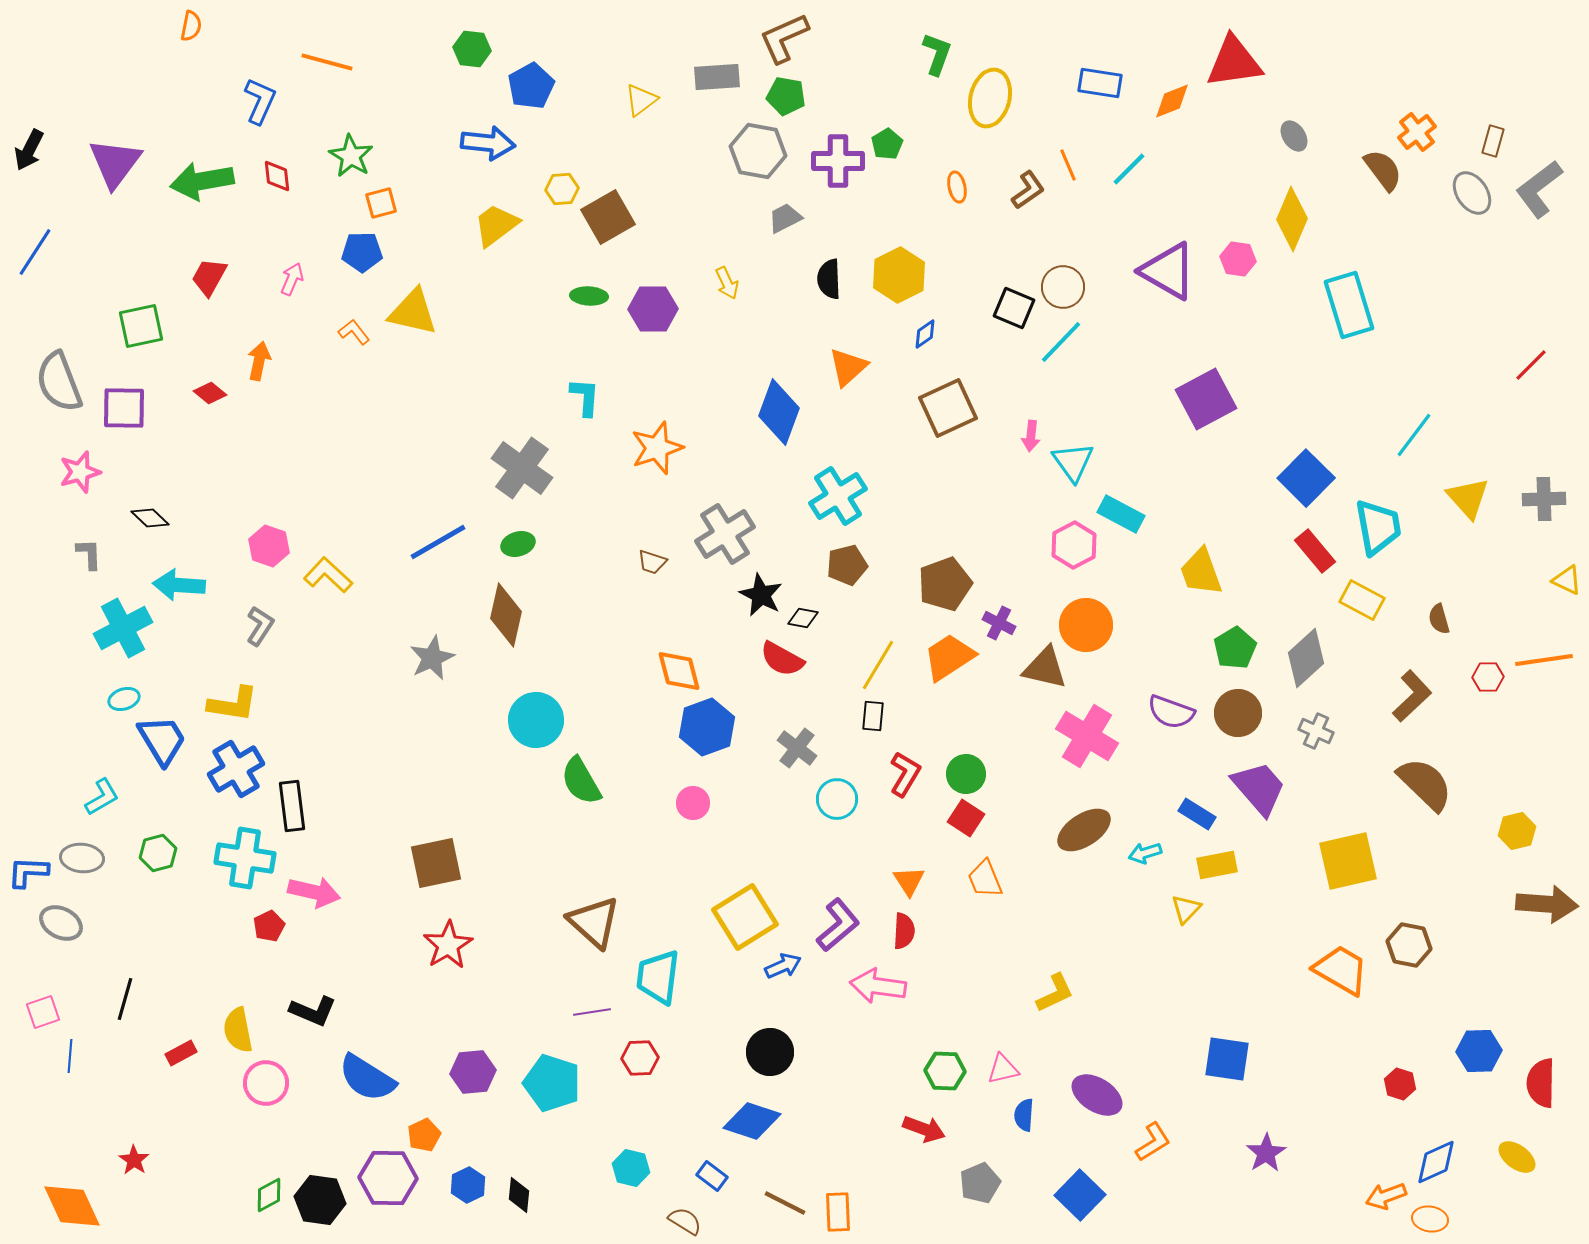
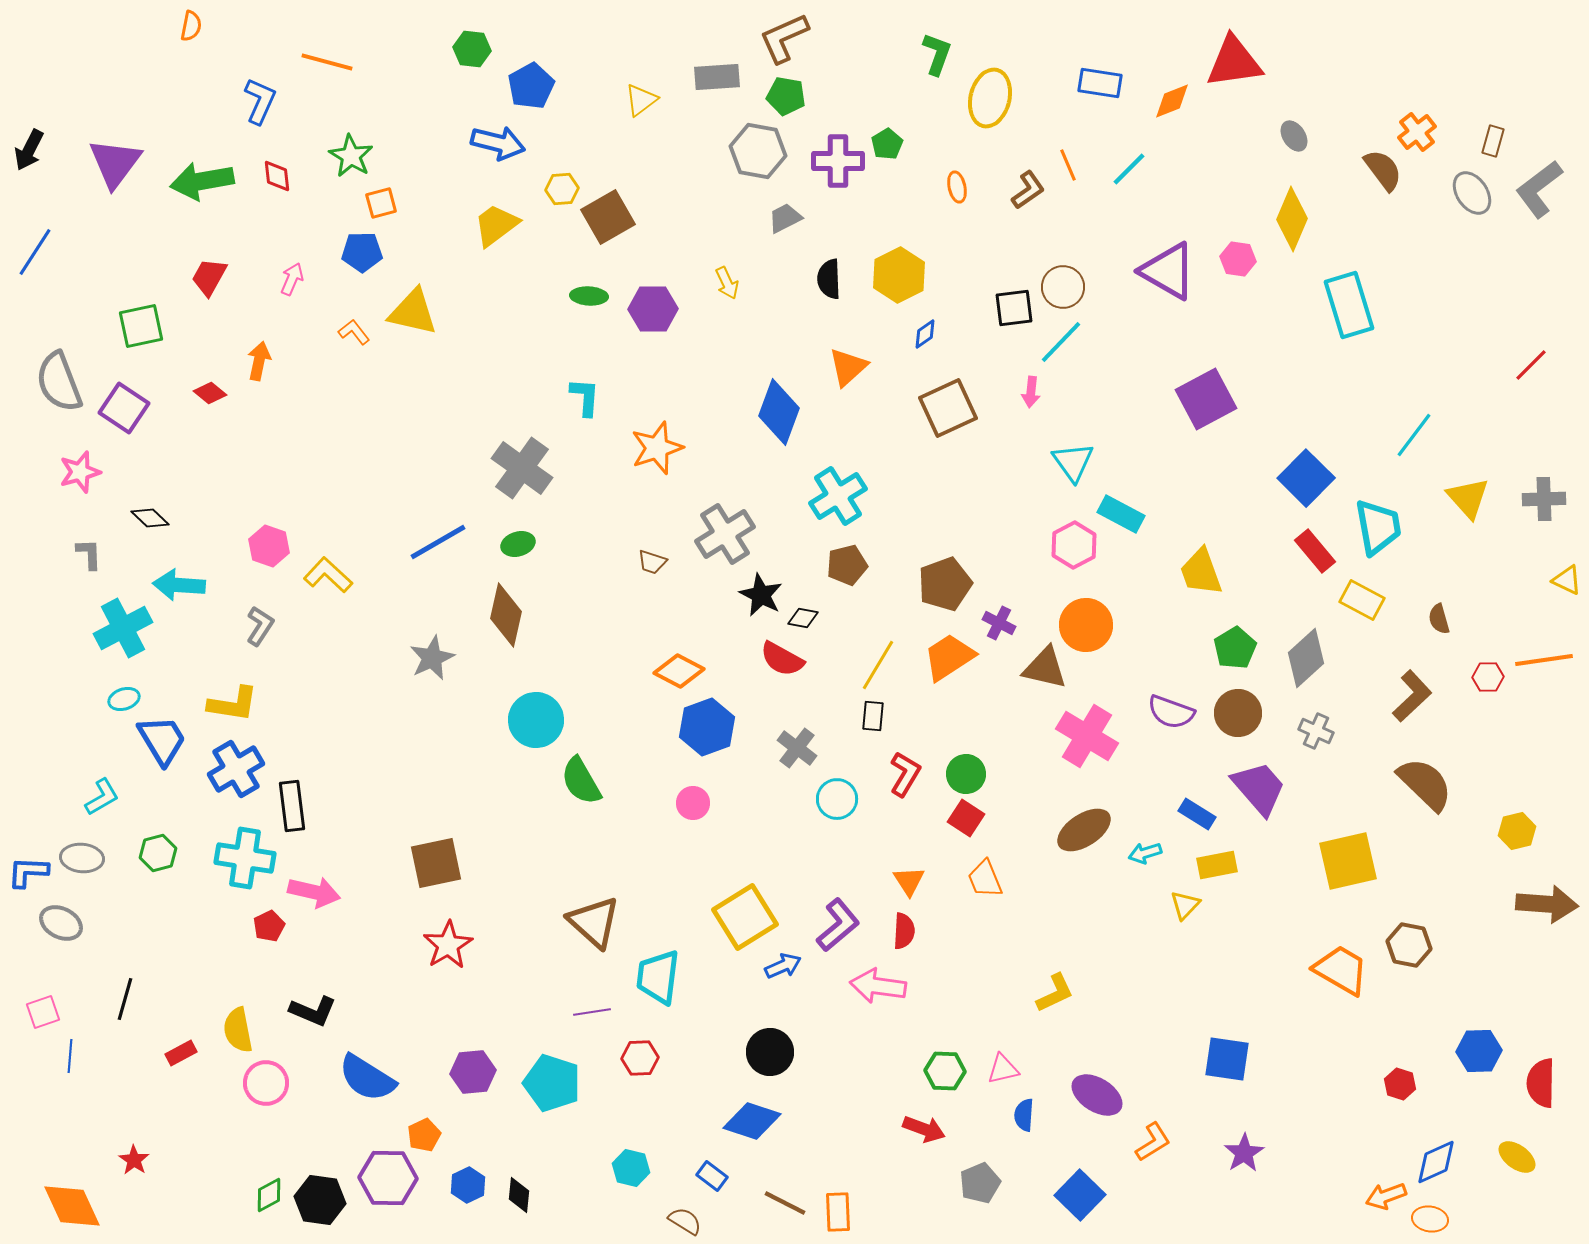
blue arrow at (488, 143): moved 10 px right; rotated 8 degrees clockwise
black square at (1014, 308): rotated 30 degrees counterclockwise
purple square at (124, 408): rotated 33 degrees clockwise
pink arrow at (1031, 436): moved 44 px up
orange diamond at (679, 671): rotated 48 degrees counterclockwise
yellow triangle at (1186, 909): moved 1 px left, 4 px up
purple star at (1266, 1153): moved 22 px left
